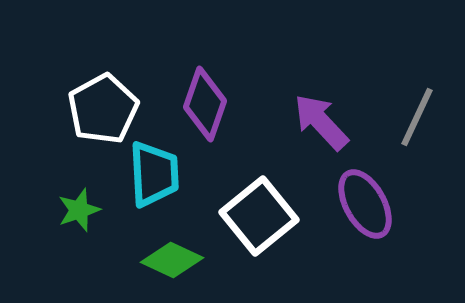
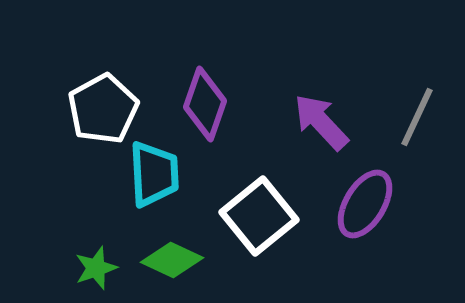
purple ellipse: rotated 60 degrees clockwise
green star: moved 17 px right, 58 px down
